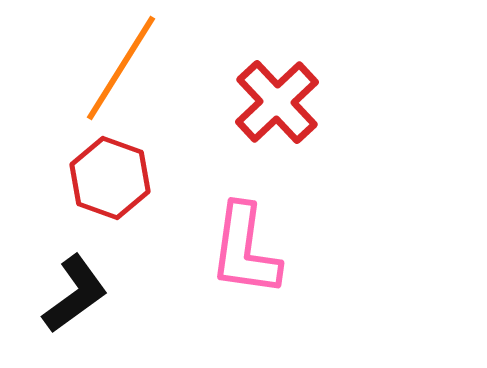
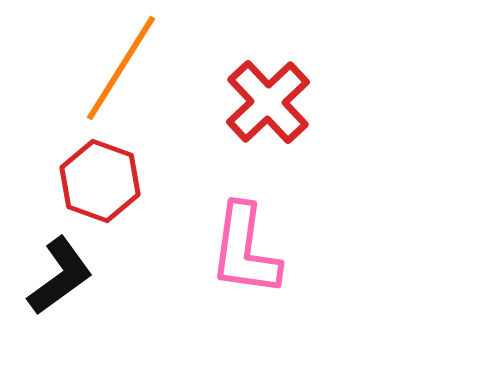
red cross: moved 9 px left
red hexagon: moved 10 px left, 3 px down
black L-shape: moved 15 px left, 18 px up
